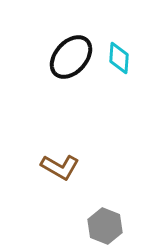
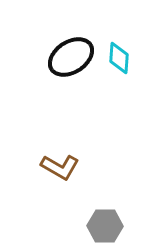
black ellipse: rotated 15 degrees clockwise
gray hexagon: rotated 20 degrees counterclockwise
